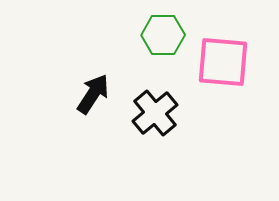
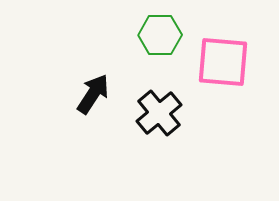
green hexagon: moved 3 px left
black cross: moved 4 px right
